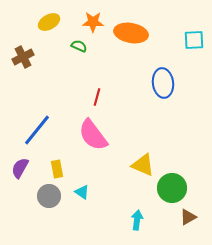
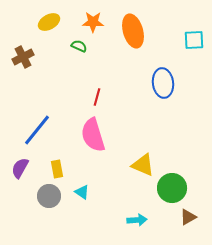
orange ellipse: moved 2 px right, 2 px up; rotated 64 degrees clockwise
pink semicircle: rotated 20 degrees clockwise
cyan arrow: rotated 78 degrees clockwise
